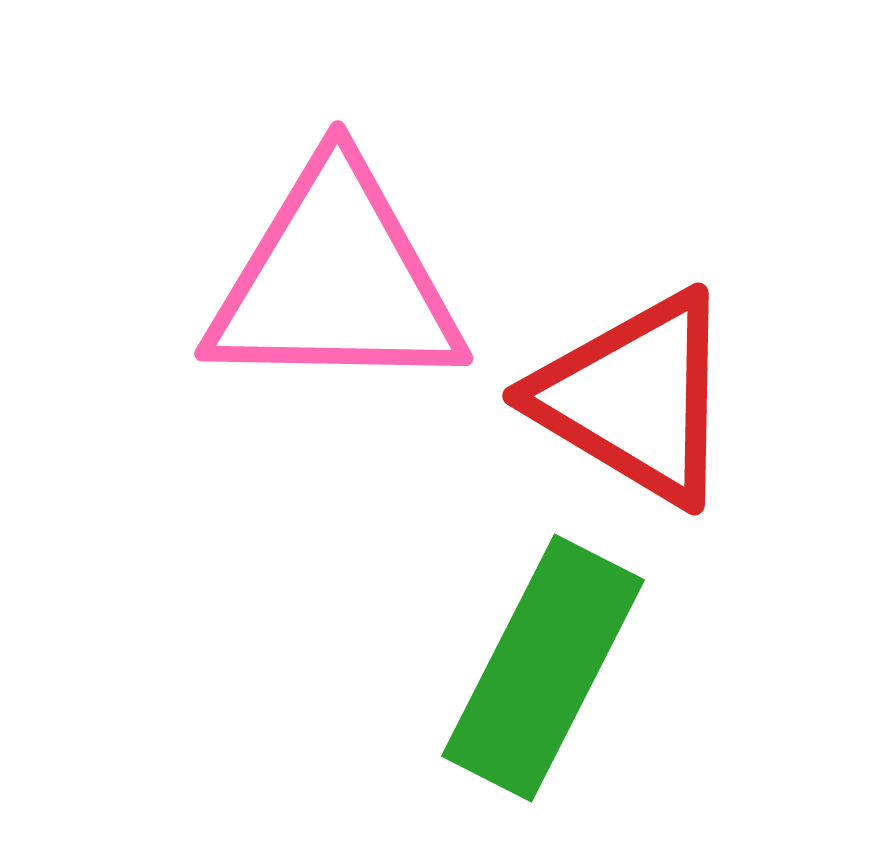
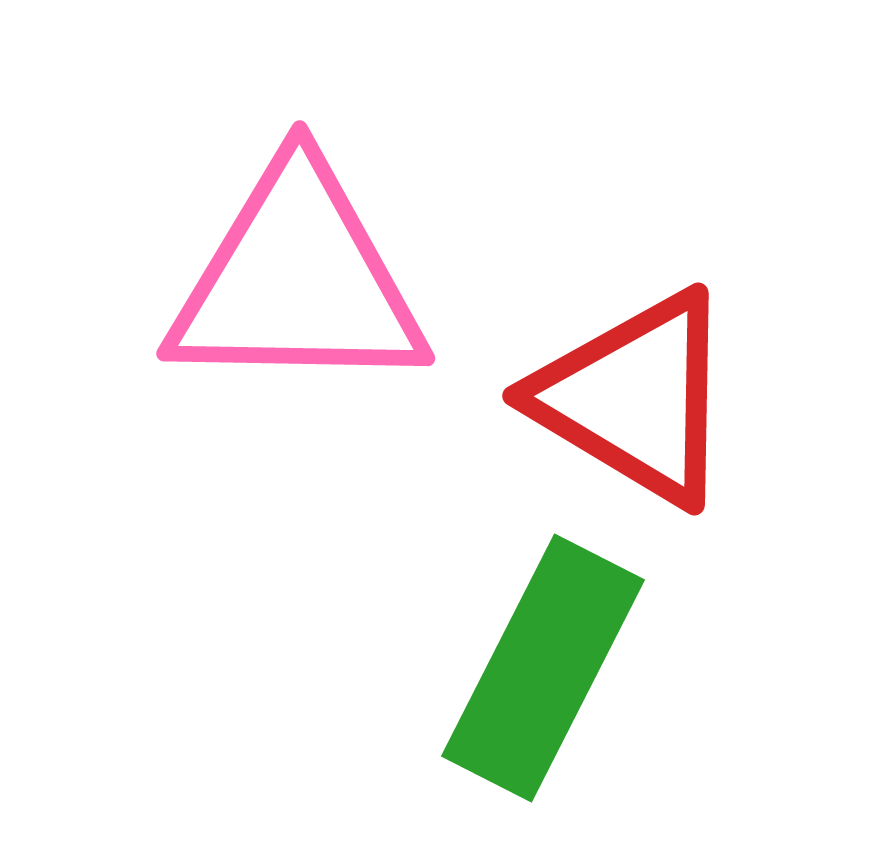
pink triangle: moved 38 px left
